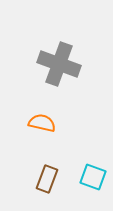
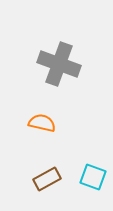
brown rectangle: rotated 40 degrees clockwise
